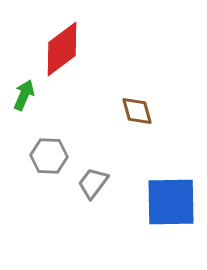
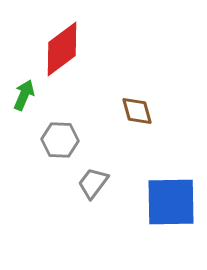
gray hexagon: moved 11 px right, 16 px up
